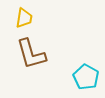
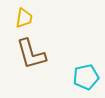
cyan pentagon: rotated 30 degrees clockwise
